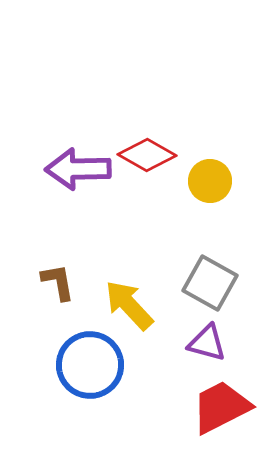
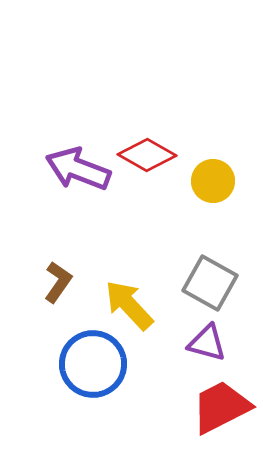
purple arrow: rotated 22 degrees clockwise
yellow circle: moved 3 px right
brown L-shape: rotated 45 degrees clockwise
blue circle: moved 3 px right, 1 px up
